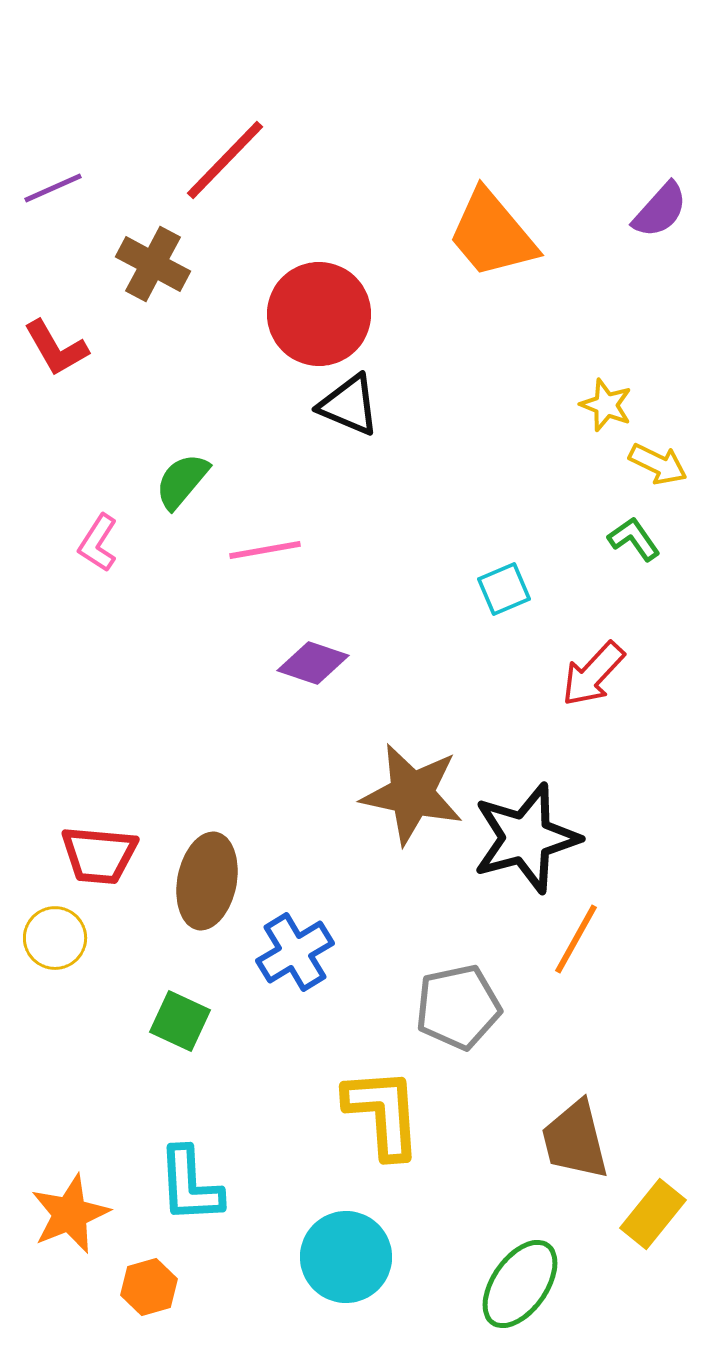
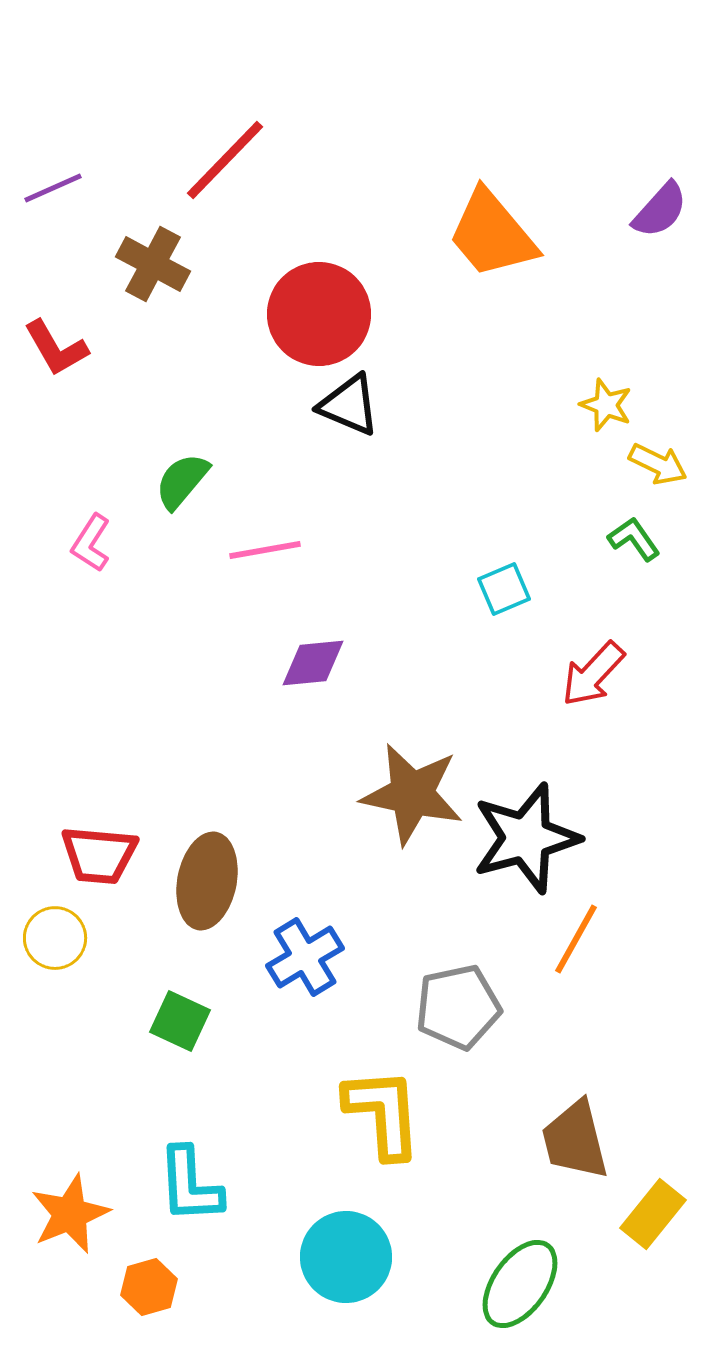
pink L-shape: moved 7 px left
purple diamond: rotated 24 degrees counterclockwise
blue cross: moved 10 px right, 5 px down
